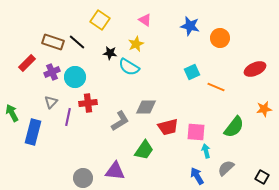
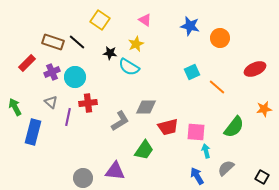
orange line: moved 1 px right; rotated 18 degrees clockwise
gray triangle: rotated 32 degrees counterclockwise
green arrow: moved 3 px right, 6 px up
